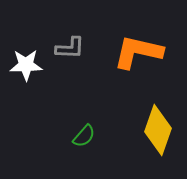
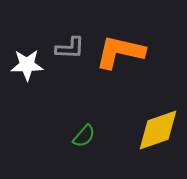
orange L-shape: moved 18 px left
white star: moved 1 px right
yellow diamond: rotated 51 degrees clockwise
